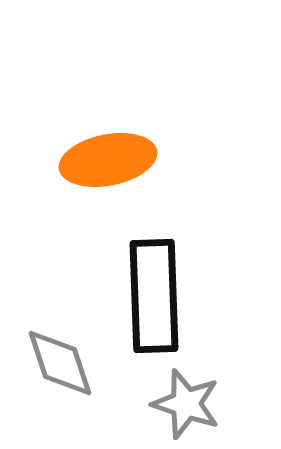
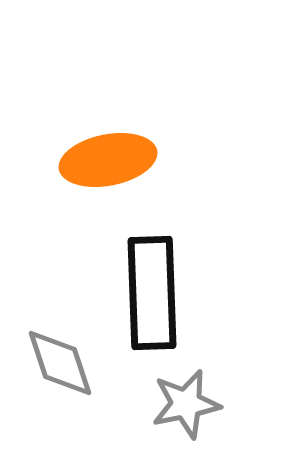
black rectangle: moved 2 px left, 3 px up
gray star: rotated 30 degrees counterclockwise
